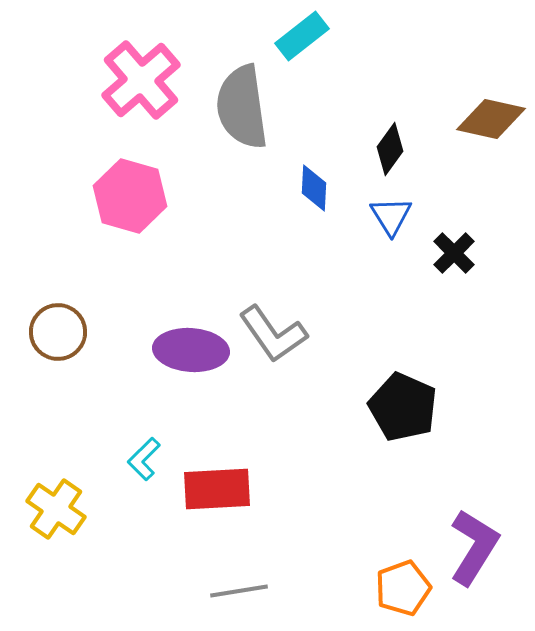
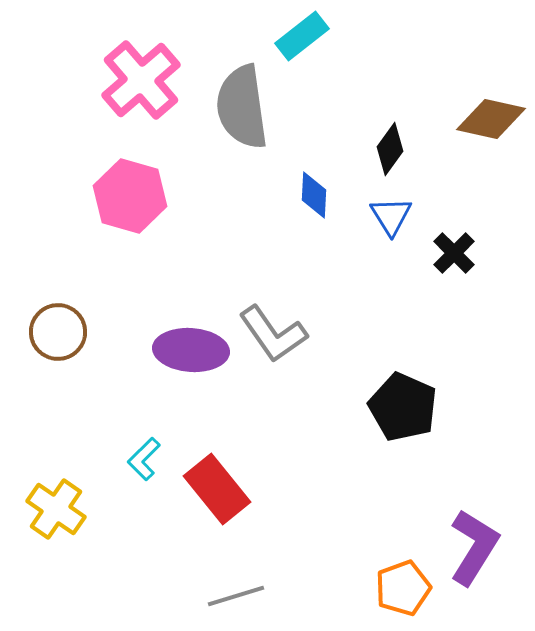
blue diamond: moved 7 px down
red rectangle: rotated 54 degrees clockwise
gray line: moved 3 px left, 5 px down; rotated 8 degrees counterclockwise
